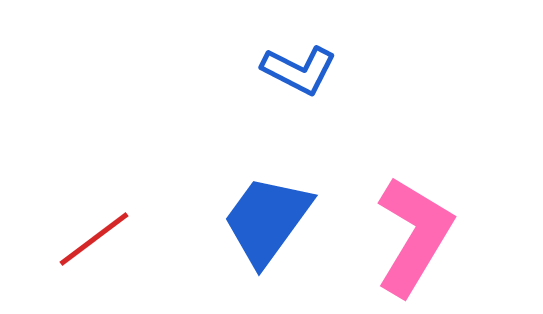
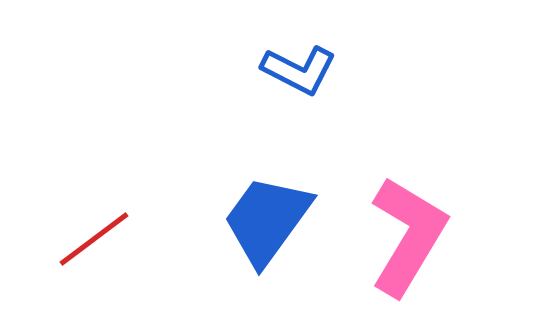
pink L-shape: moved 6 px left
